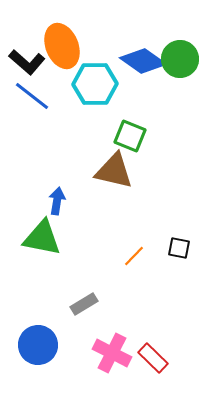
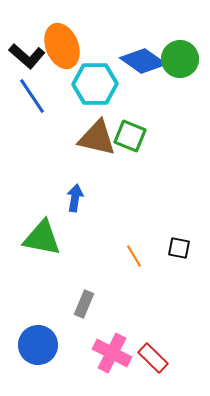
black L-shape: moved 6 px up
blue line: rotated 18 degrees clockwise
brown triangle: moved 17 px left, 33 px up
blue arrow: moved 18 px right, 3 px up
orange line: rotated 75 degrees counterclockwise
gray rectangle: rotated 36 degrees counterclockwise
